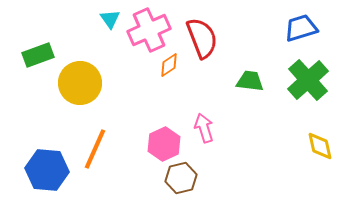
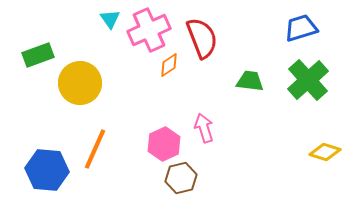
yellow diamond: moved 5 px right, 6 px down; rotated 60 degrees counterclockwise
